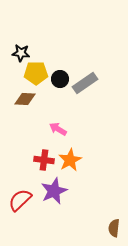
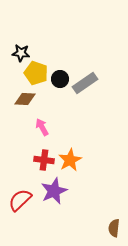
yellow pentagon: rotated 20 degrees clockwise
pink arrow: moved 16 px left, 2 px up; rotated 30 degrees clockwise
